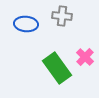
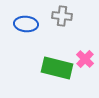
pink cross: moved 2 px down
green rectangle: rotated 40 degrees counterclockwise
